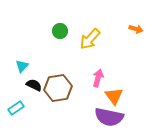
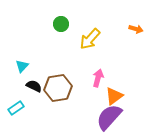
green circle: moved 1 px right, 7 px up
black semicircle: moved 1 px down
orange triangle: rotated 30 degrees clockwise
purple semicircle: rotated 120 degrees clockwise
